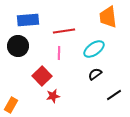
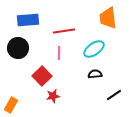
orange trapezoid: moved 1 px down
black circle: moved 2 px down
black semicircle: rotated 32 degrees clockwise
